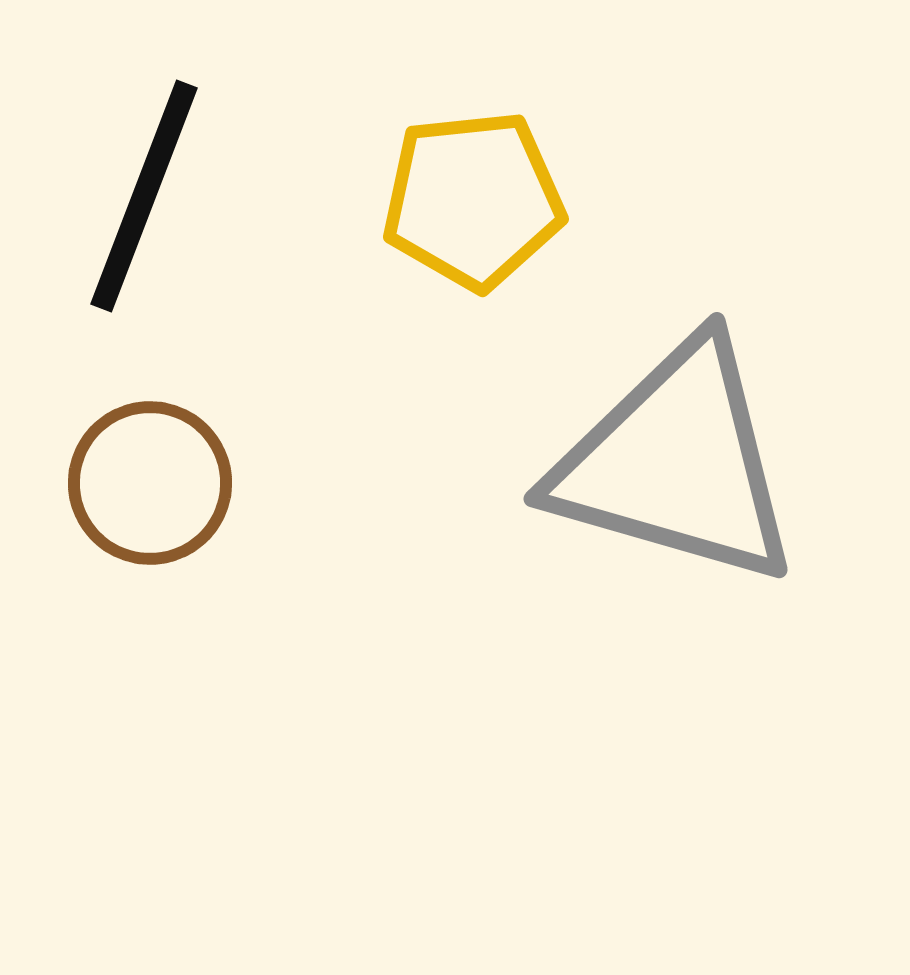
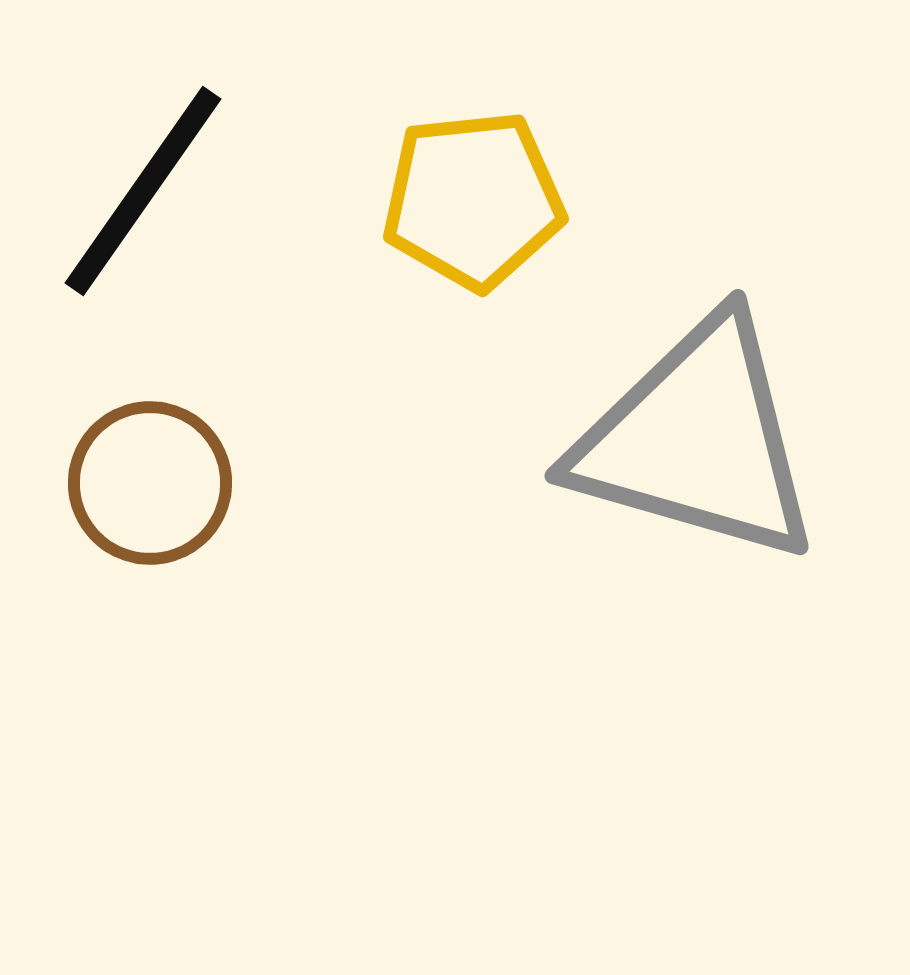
black line: moved 1 px left, 5 px up; rotated 14 degrees clockwise
gray triangle: moved 21 px right, 23 px up
